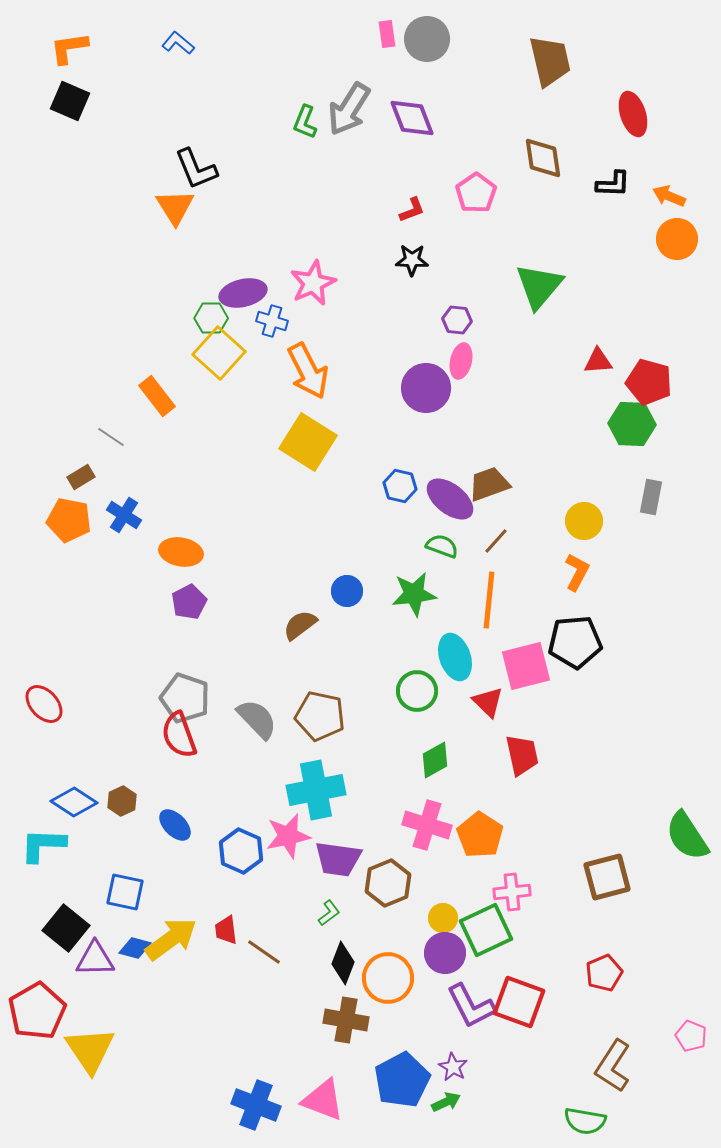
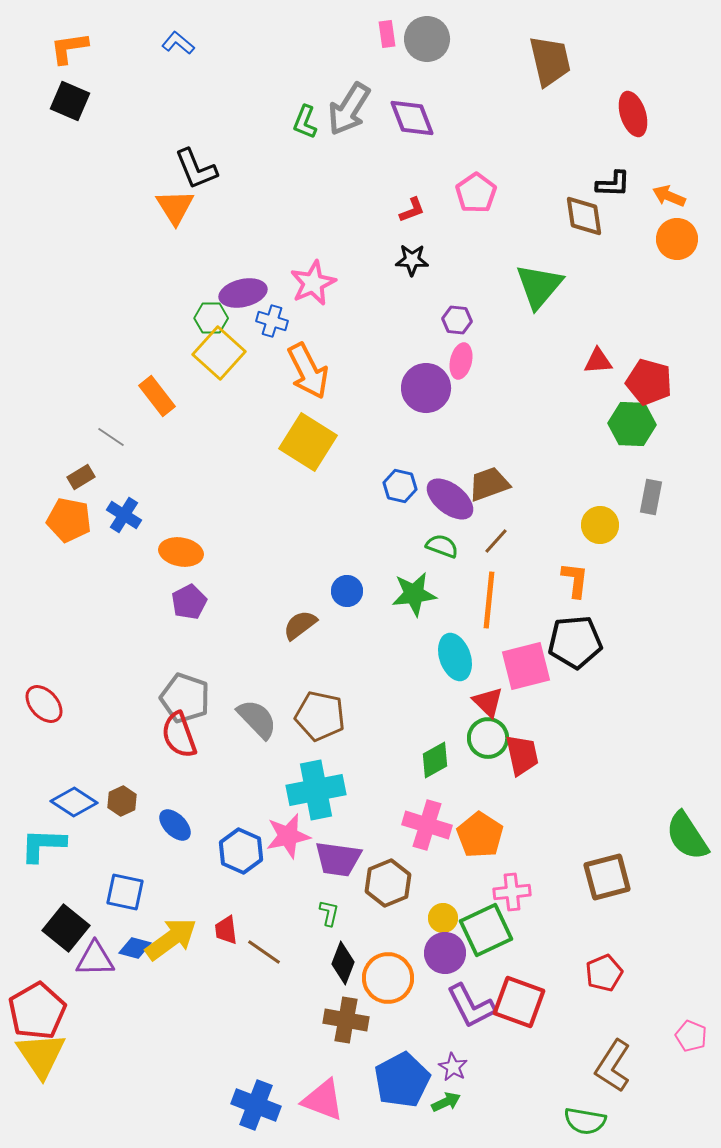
brown diamond at (543, 158): moved 41 px right, 58 px down
yellow circle at (584, 521): moved 16 px right, 4 px down
orange L-shape at (577, 572): moved 2 px left, 8 px down; rotated 21 degrees counterclockwise
green circle at (417, 691): moved 71 px right, 47 px down
green L-shape at (329, 913): rotated 40 degrees counterclockwise
yellow triangle at (90, 1050): moved 49 px left, 5 px down
